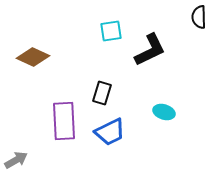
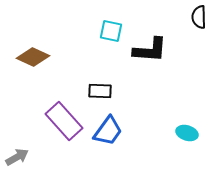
cyan square: rotated 20 degrees clockwise
black L-shape: rotated 30 degrees clockwise
black rectangle: moved 2 px left, 2 px up; rotated 75 degrees clockwise
cyan ellipse: moved 23 px right, 21 px down
purple rectangle: rotated 39 degrees counterclockwise
blue trapezoid: moved 2 px left, 1 px up; rotated 28 degrees counterclockwise
gray arrow: moved 1 px right, 3 px up
